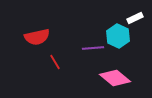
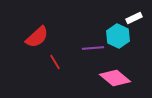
white rectangle: moved 1 px left
red semicircle: rotated 30 degrees counterclockwise
